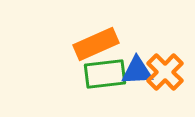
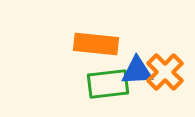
orange rectangle: rotated 30 degrees clockwise
green rectangle: moved 3 px right, 10 px down
